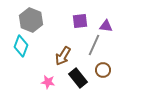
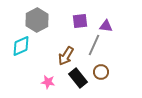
gray hexagon: moved 6 px right; rotated 10 degrees clockwise
cyan diamond: rotated 45 degrees clockwise
brown arrow: moved 3 px right
brown circle: moved 2 px left, 2 px down
